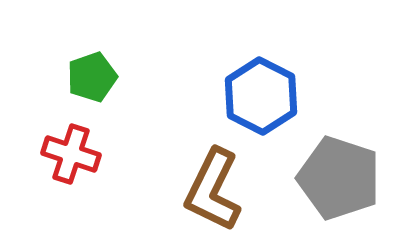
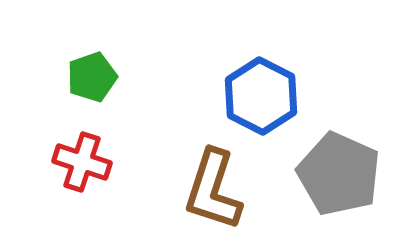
red cross: moved 11 px right, 8 px down
gray pentagon: moved 4 px up; rotated 6 degrees clockwise
brown L-shape: rotated 8 degrees counterclockwise
